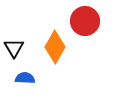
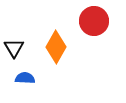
red circle: moved 9 px right
orange diamond: moved 1 px right
